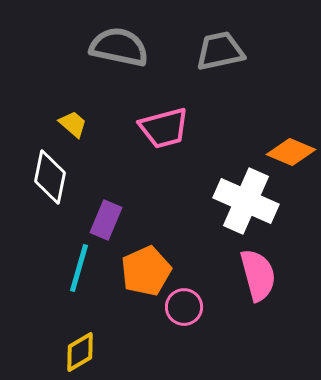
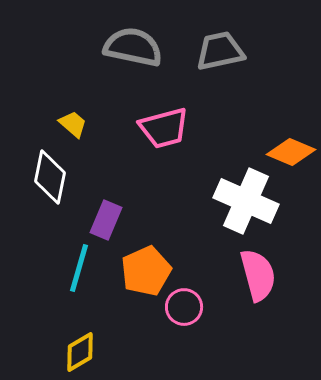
gray semicircle: moved 14 px right
